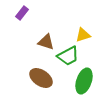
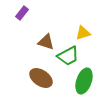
yellow triangle: moved 2 px up
